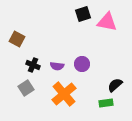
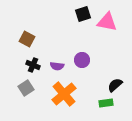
brown square: moved 10 px right
purple circle: moved 4 px up
